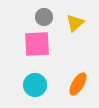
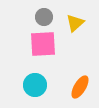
pink square: moved 6 px right
orange ellipse: moved 2 px right, 3 px down
